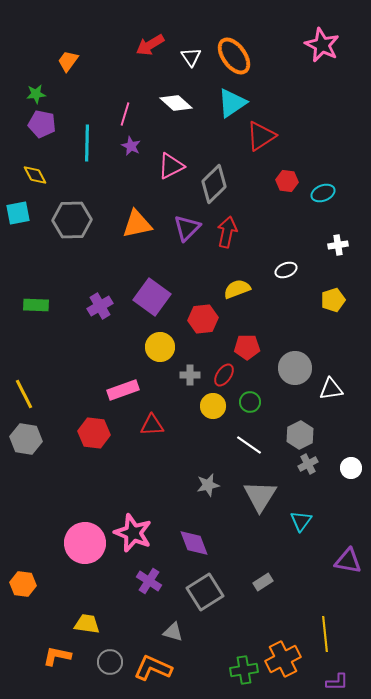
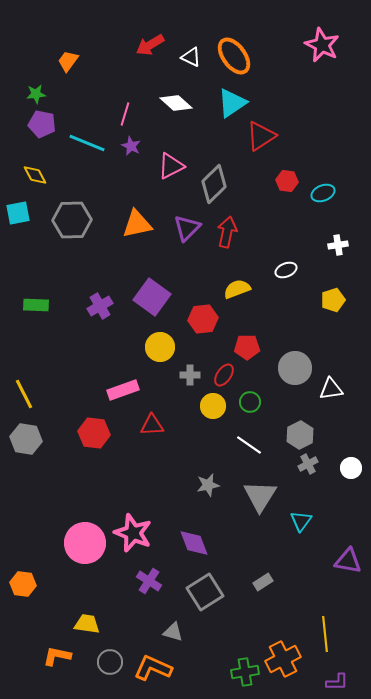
white triangle at (191, 57): rotated 30 degrees counterclockwise
cyan line at (87, 143): rotated 69 degrees counterclockwise
green cross at (244, 670): moved 1 px right, 2 px down
